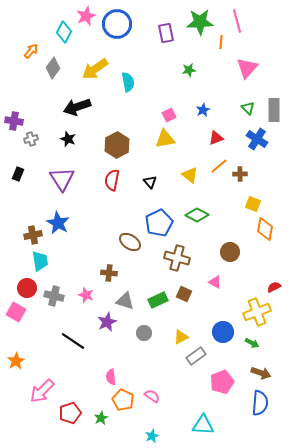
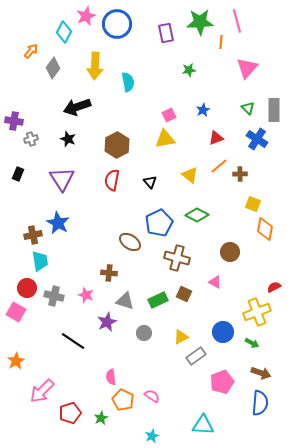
yellow arrow at (95, 69): moved 3 px up; rotated 52 degrees counterclockwise
